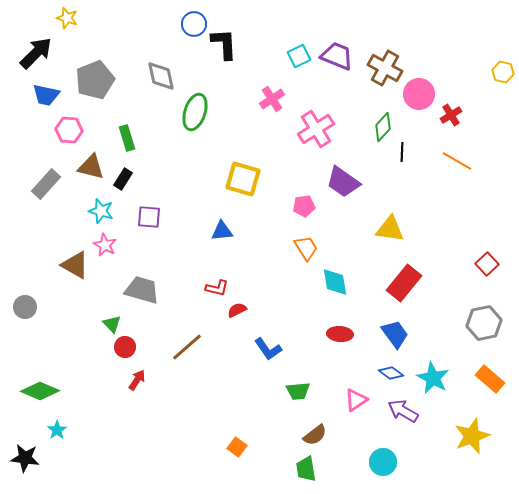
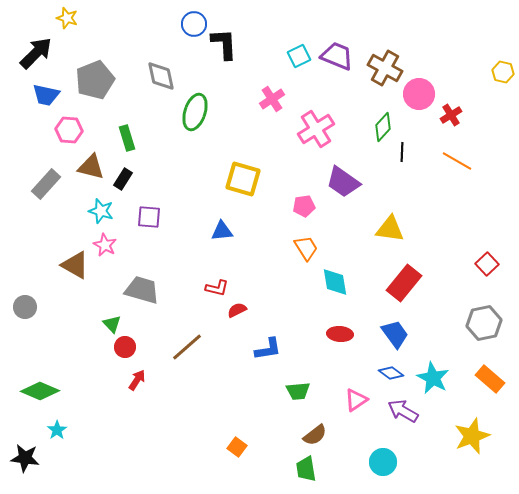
blue L-shape at (268, 349): rotated 64 degrees counterclockwise
